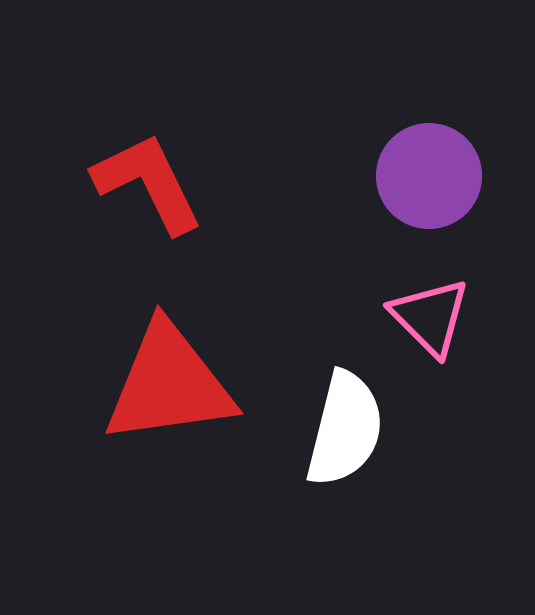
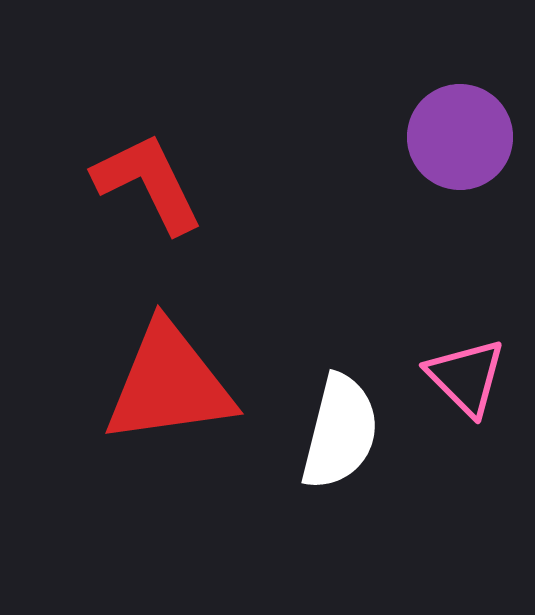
purple circle: moved 31 px right, 39 px up
pink triangle: moved 36 px right, 60 px down
white semicircle: moved 5 px left, 3 px down
